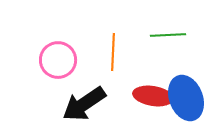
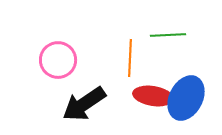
orange line: moved 17 px right, 6 px down
blue ellipse: rotated 48 degrees clockwise
